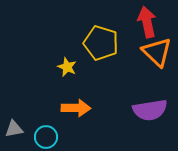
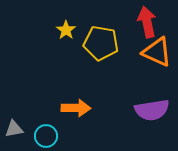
yellow pentagon: rotated 8 degrees counterclockwise
orange triangle: rotated 20 degrees counterclockwise
yellow star: moved 1 px left, 37 px up; rotated 12 degrees clockwise
purple semicircle: moved 2 px right
cyan circle: moved 1 px up
